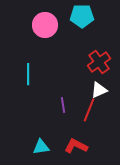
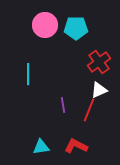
cyan pentagon: moved 6 px left, 12 px down
